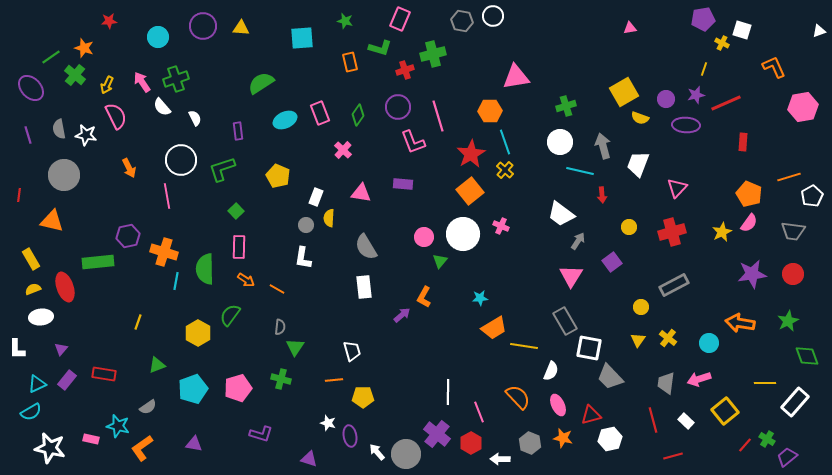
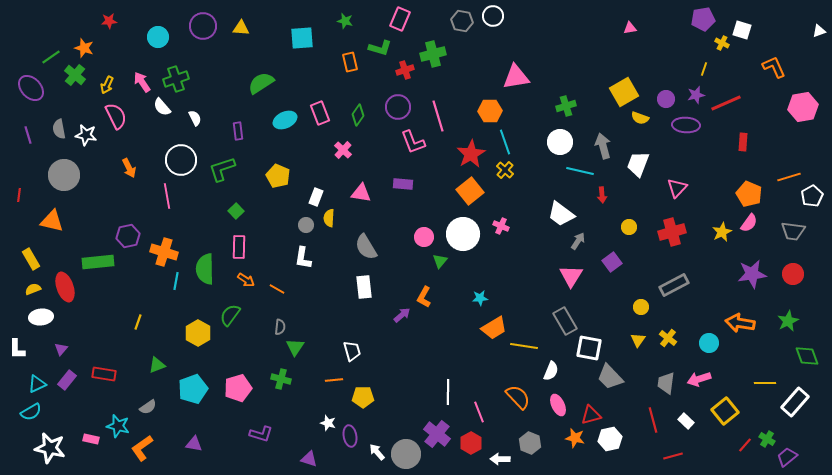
orange star at (563, 438): moved 12 px right
